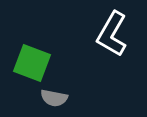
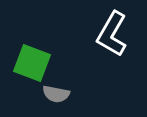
gray semicircle: moved 2 px right, 4 px up
